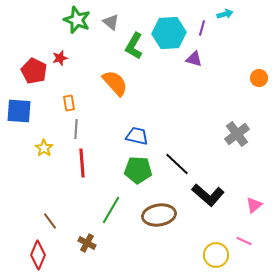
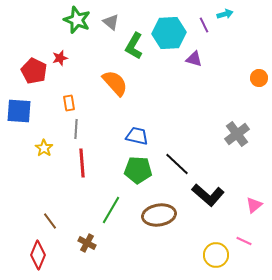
purple line: moved 2 px right, 3 px up; rotated 42 degrees counterclockwise
